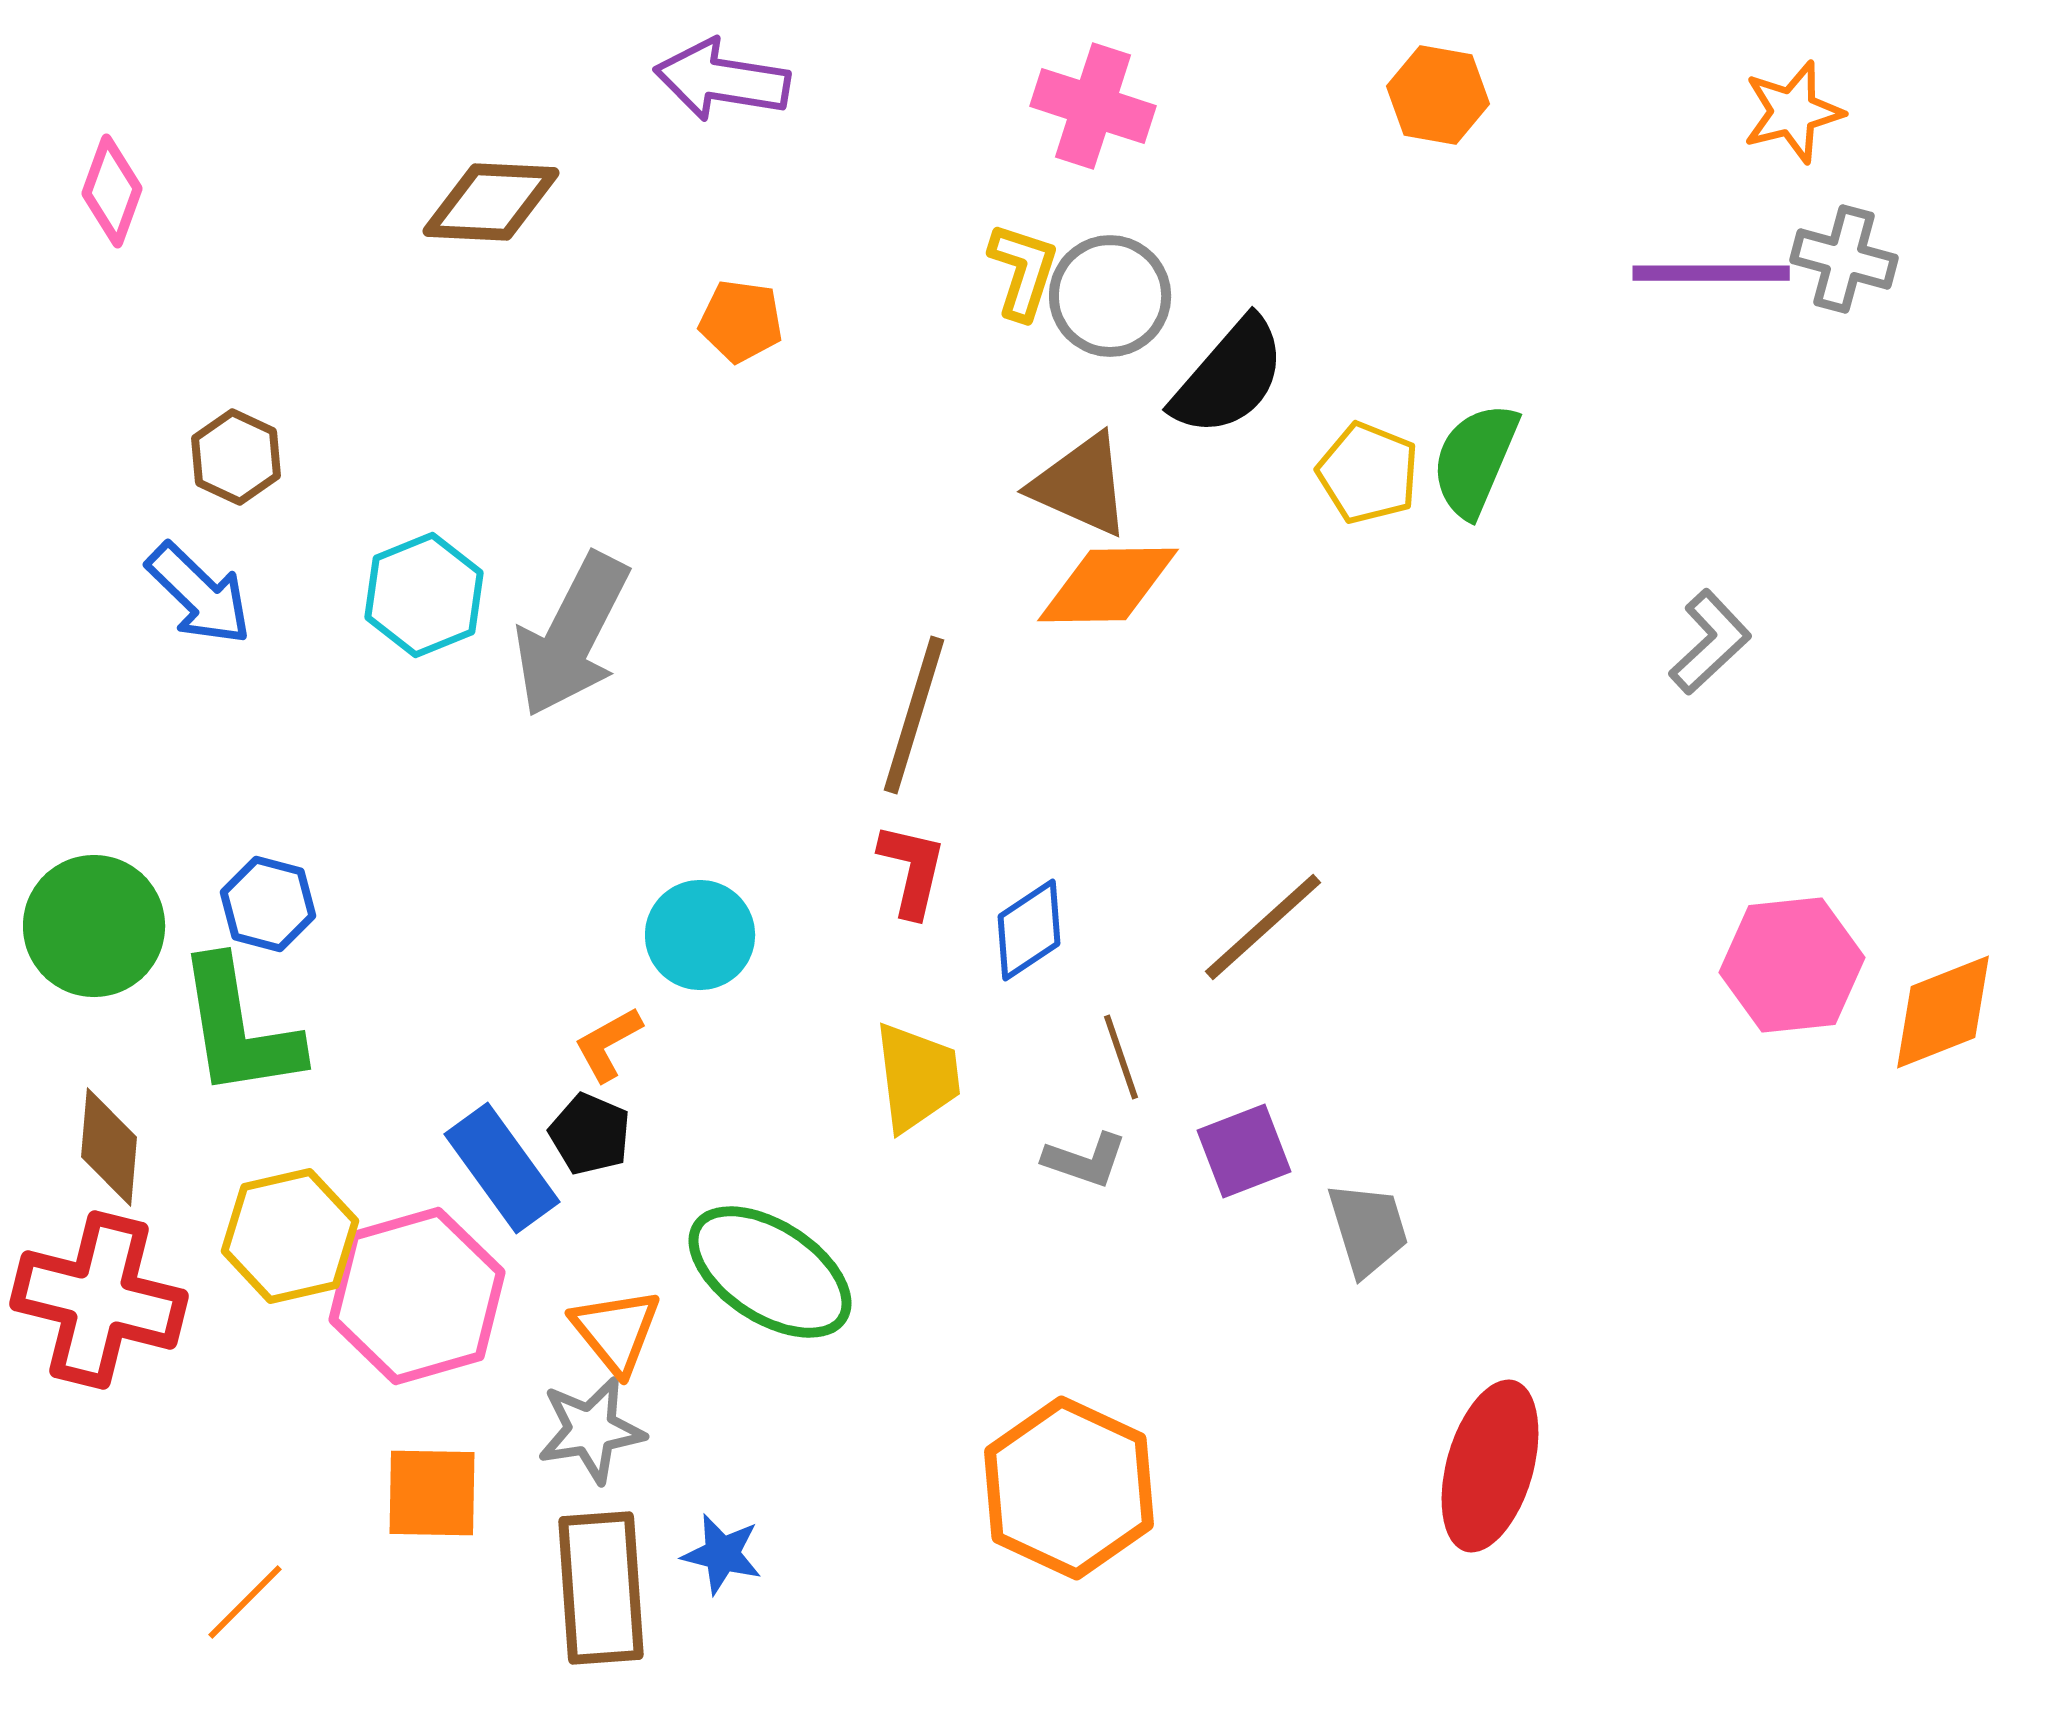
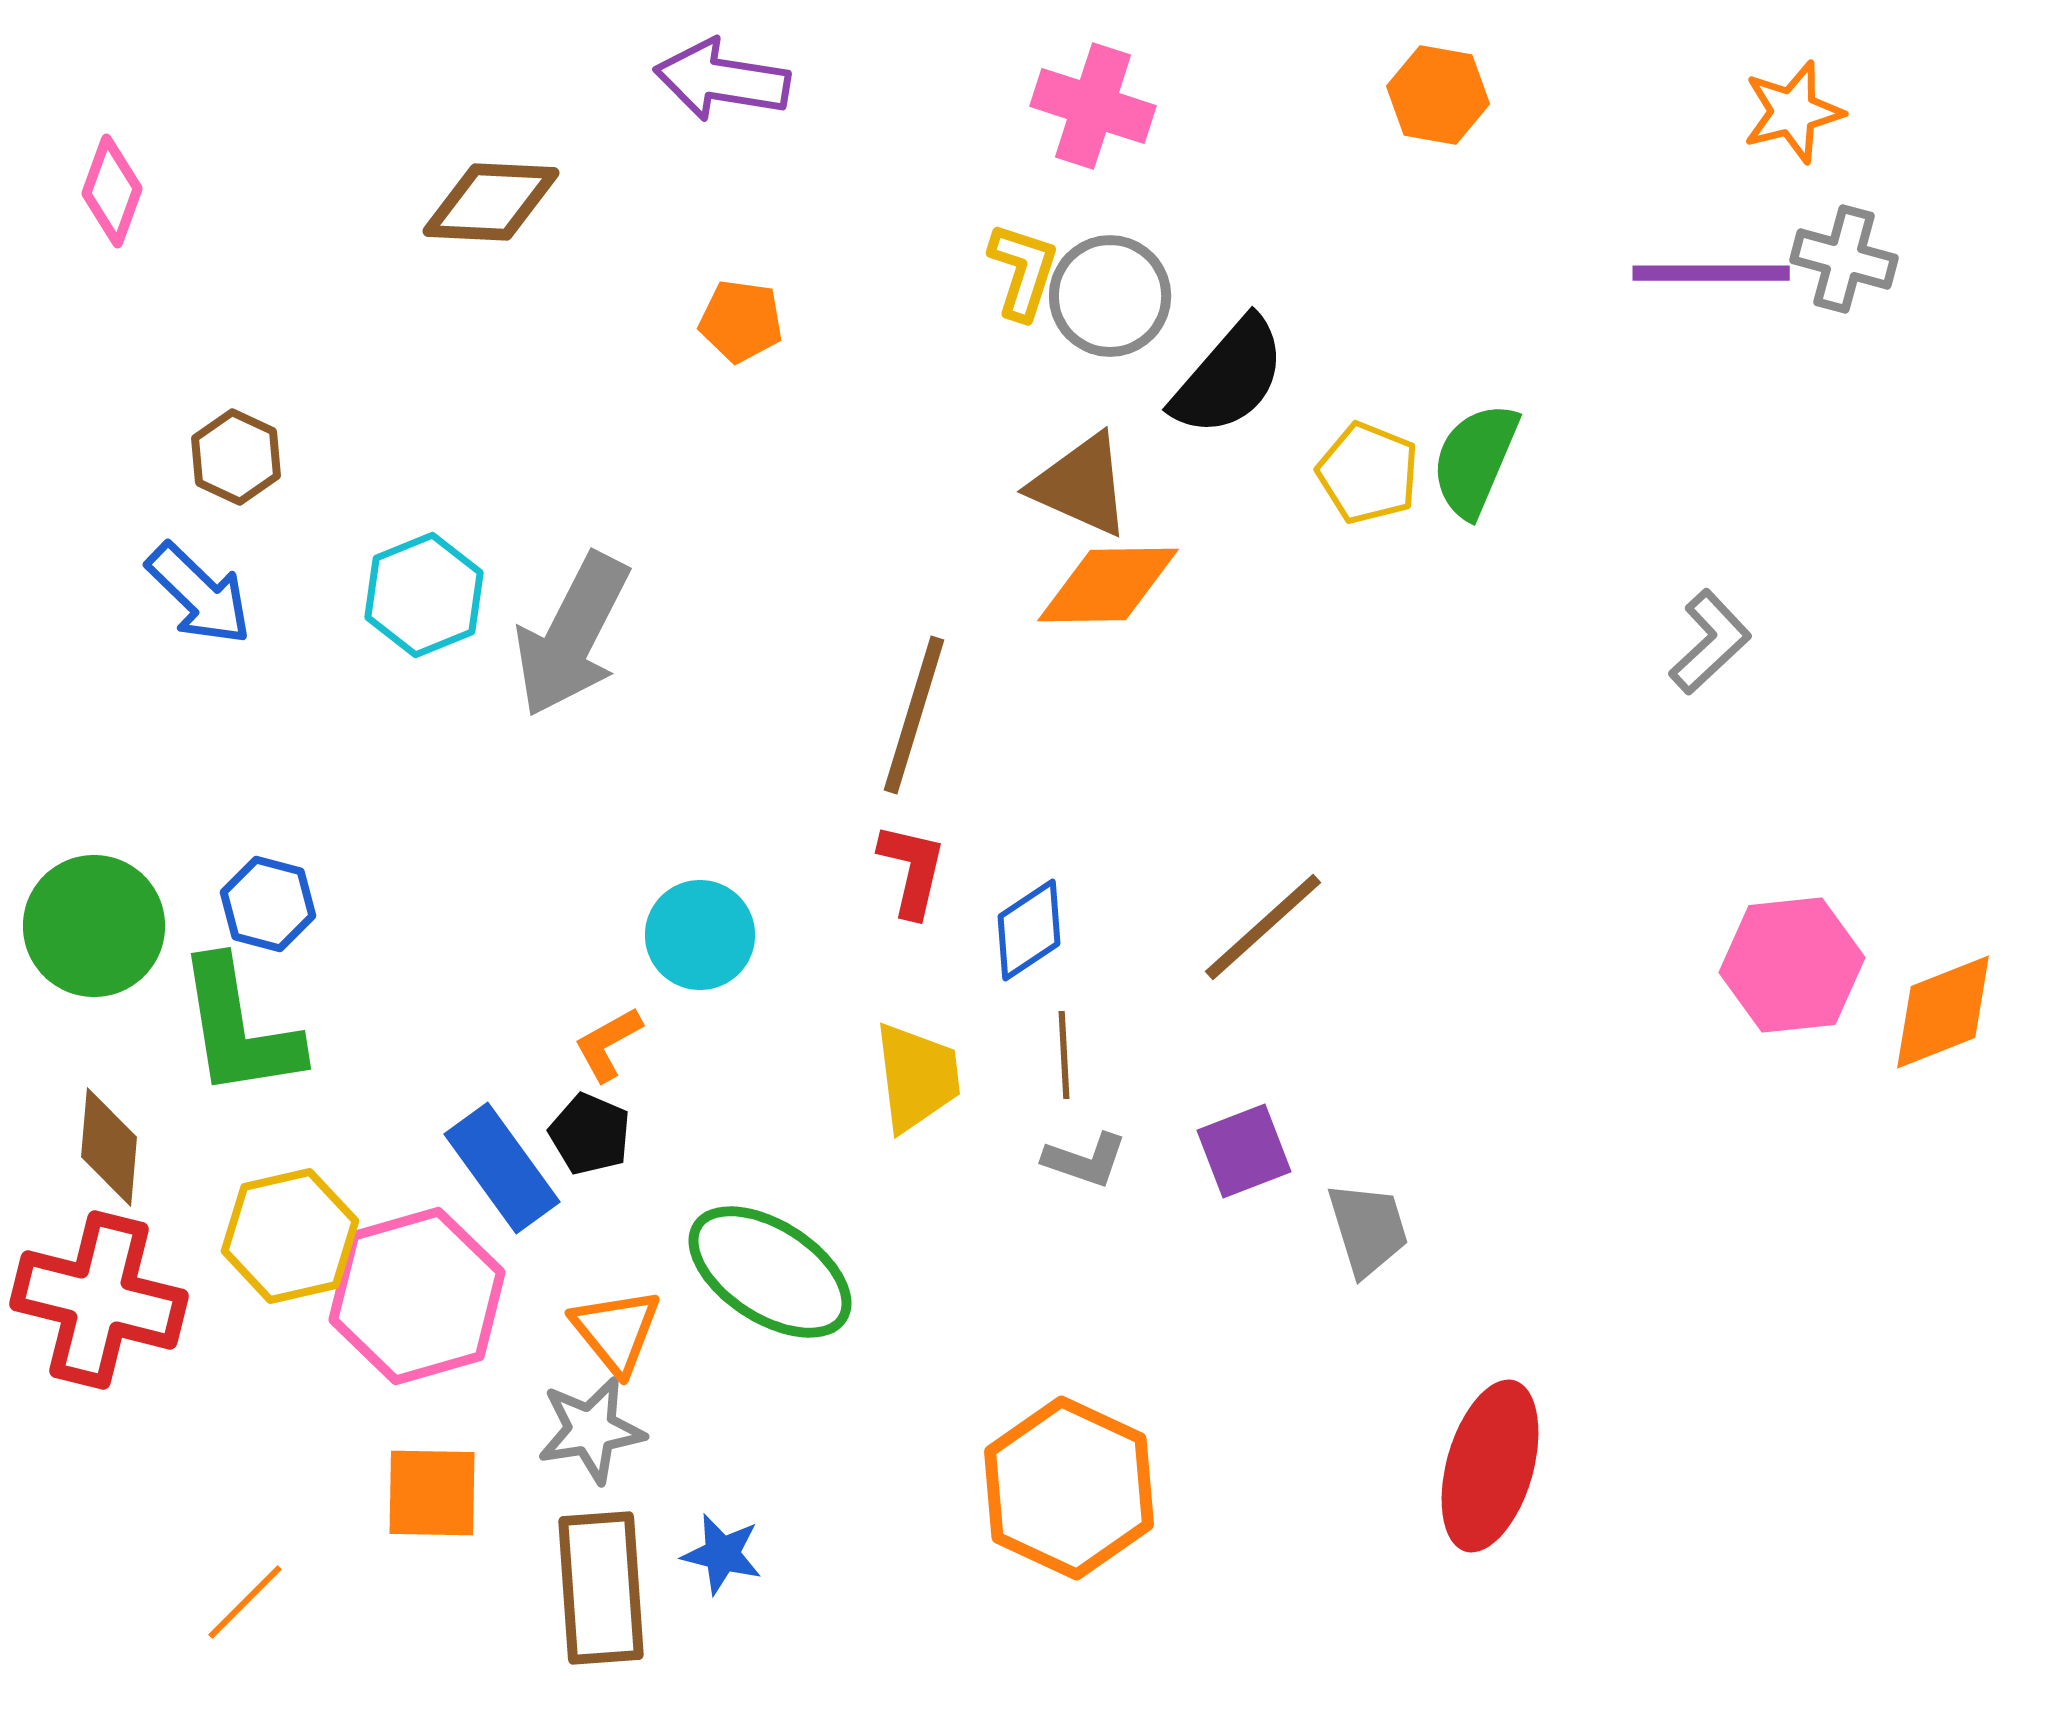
brown line at (1121, 1057): moved 57 px left, 2 px up; rotated 16 degrees clockwise
